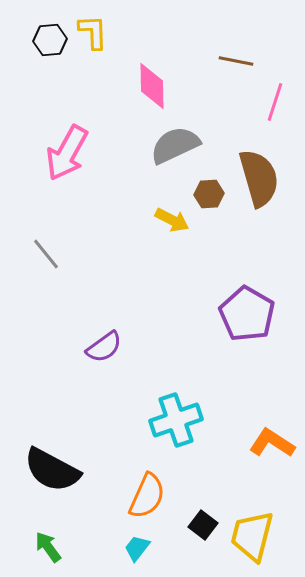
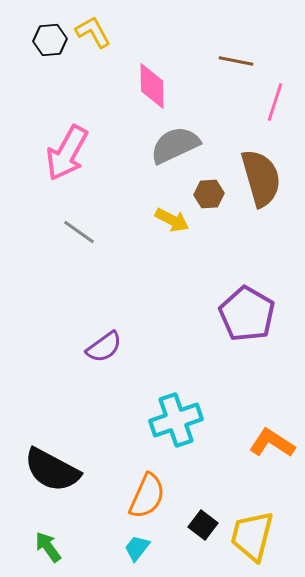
yellow L-shape: rotated 27 degrees counterclockwise
brown semicircle: moved 2 px right
gray line: moved 33 px right, 22 px up; rotated 16 degrees counterclockwise
